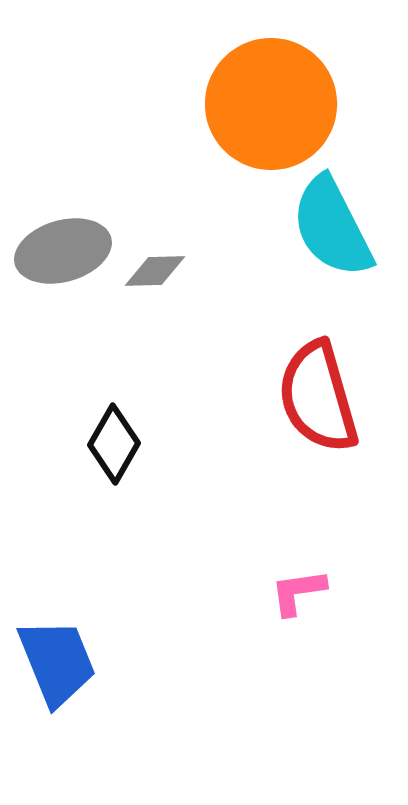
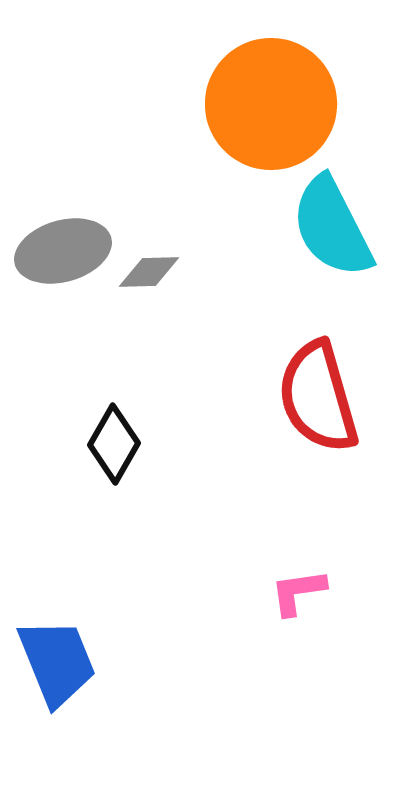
gray diamond: moved 6 px left, 1 px down
